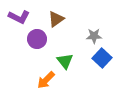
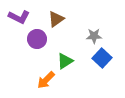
green triangle: rotated 36 degrees clockwise
